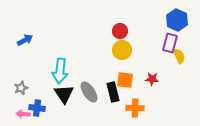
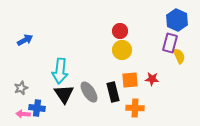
orange square: moved 5 px right; rotated 12 degrees counterclockwise
